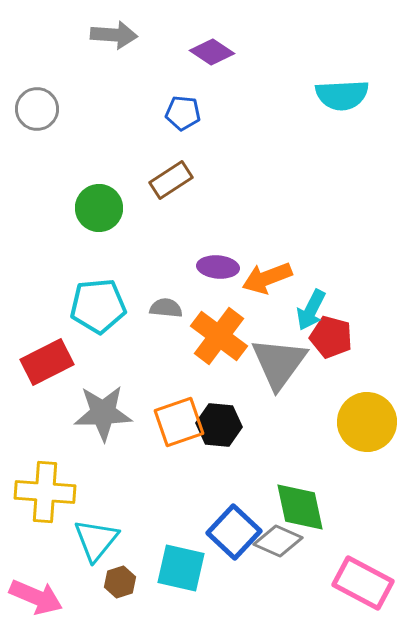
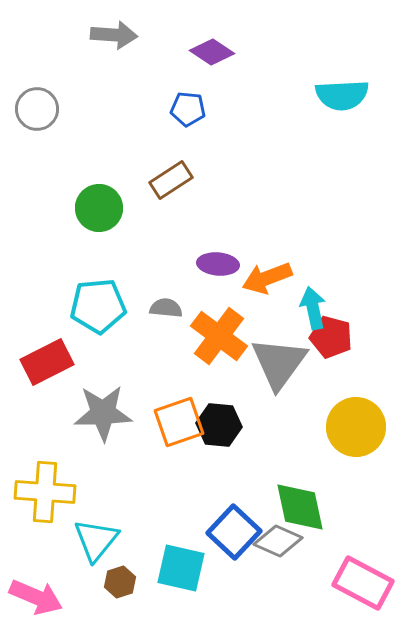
blue pentagon: moved 5 px right, 4 px up
purple ellipse: moved 3 px up
cyan arrow: moved 2 px right, 2 px up; rotated 141 degrees clockwise
yellow circle: moved 11 px left, 5 px down
